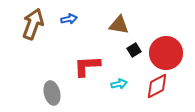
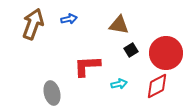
black square: moved 3 px left
